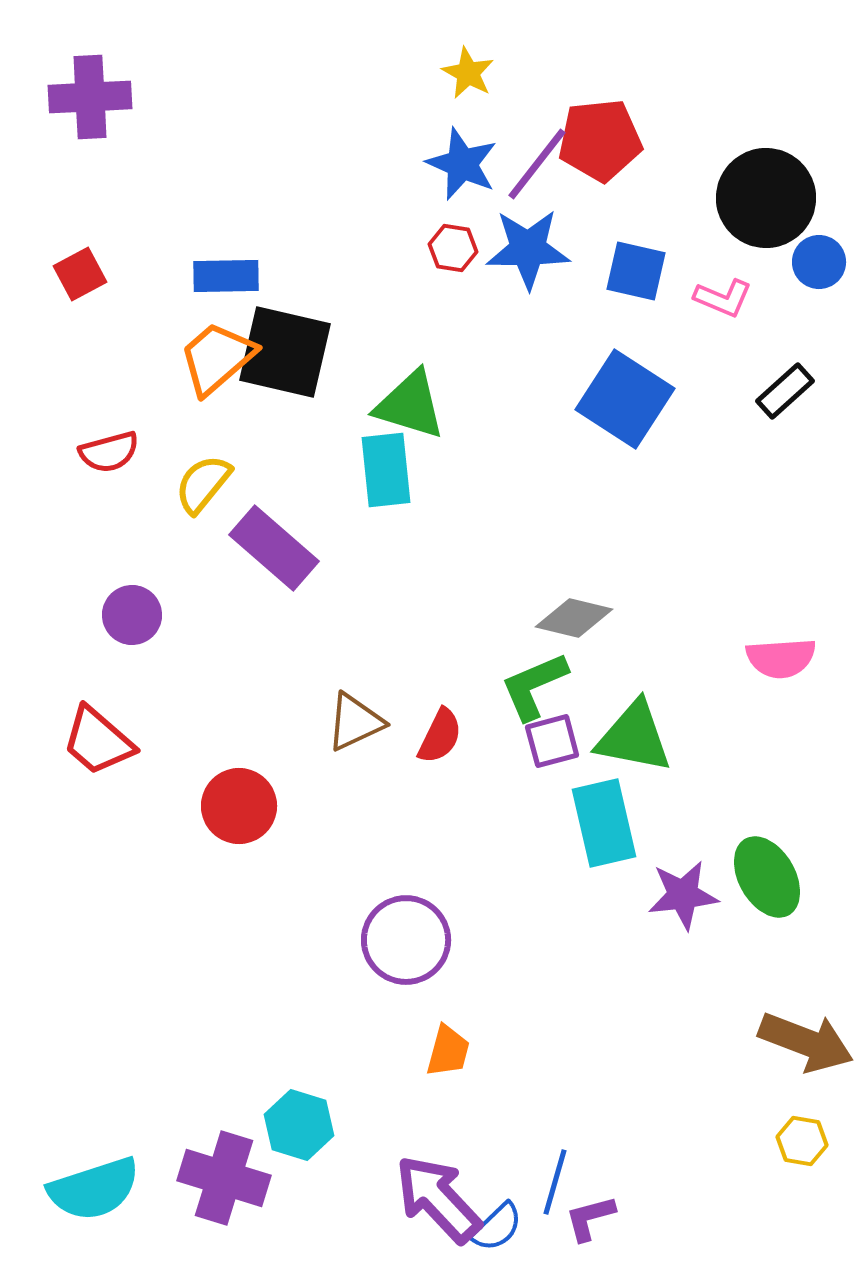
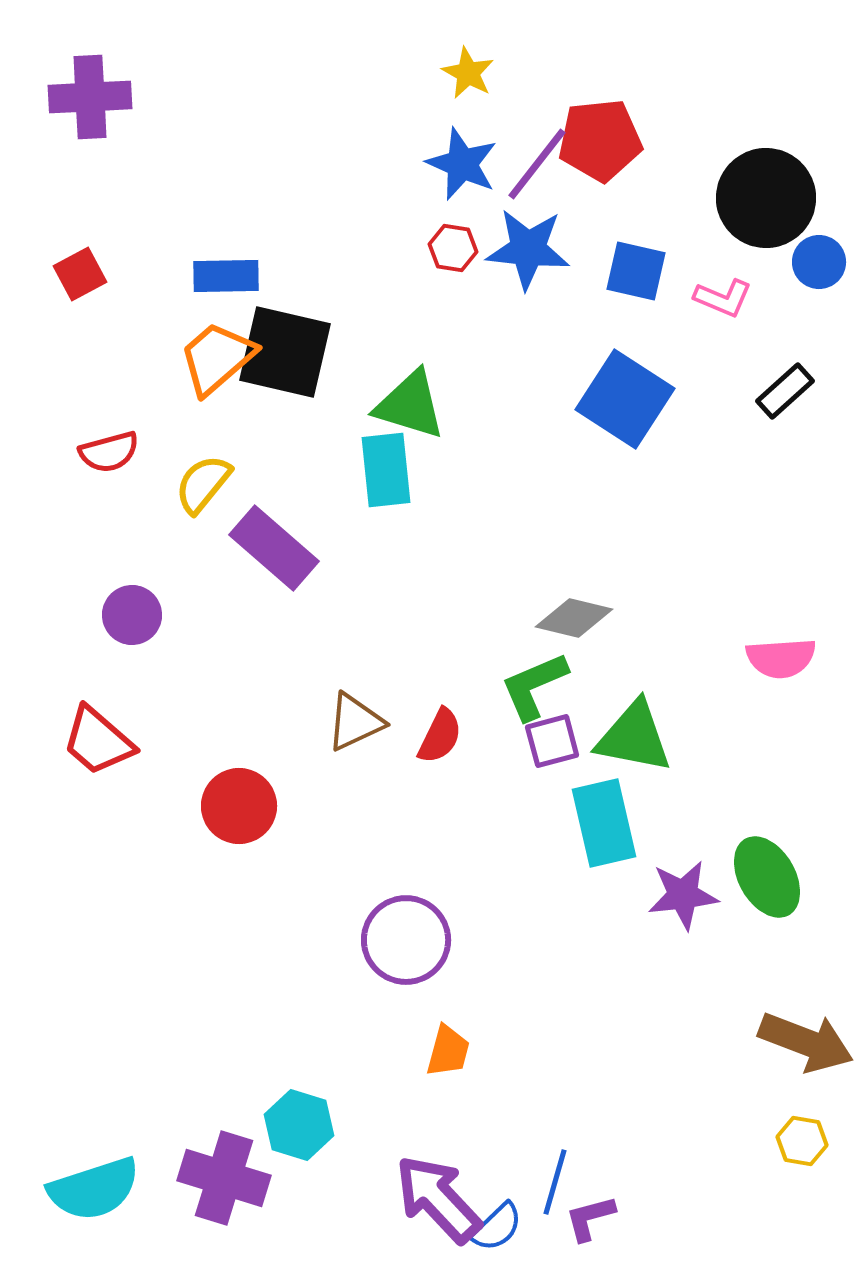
blue star at (528, 249): rotated 6 degrees clockwise
